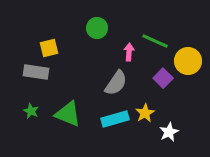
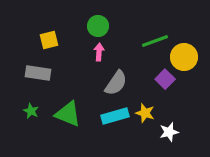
green circle: moved 1 px right, 2 px up
green line: rotated 44 degrees counterclockwise
yellow square: moved 8 px up
pink arrow: moved 30 px left
yellow circle: moved 4 px left, 4 px up
gray rectangle: moved 2 px right, 1 px down
purple square: moved 2 px right, 1 px down
yellow star: rotated 24 degrees counterclockwise
cyan rectangle: moved 3 px up
white star: rotated 12 degrees clockwise
